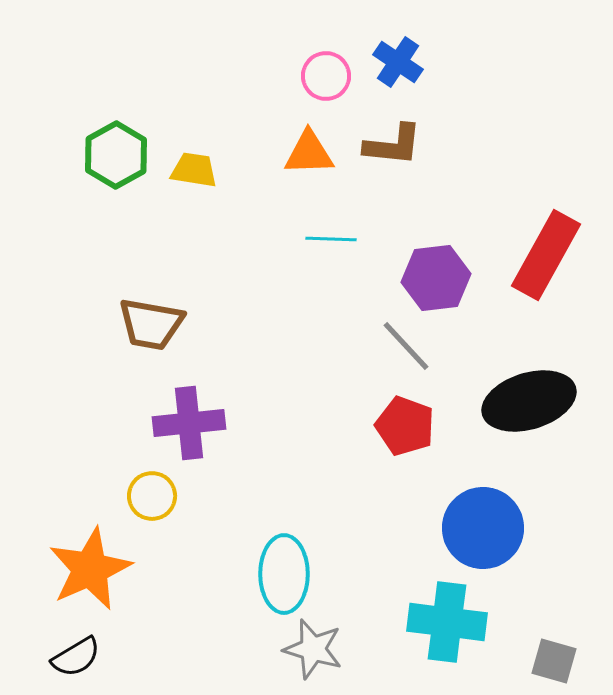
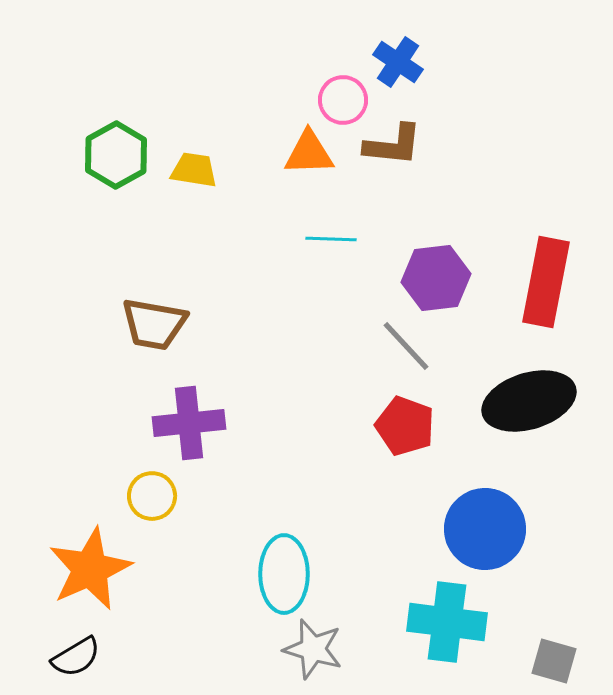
pink circle: moved 17 px right, 24 px down
red rectangle: moved 27 px down; rotated 18 degrees counterclockwise
brown trapezoid: moved 3 px right
blue circle: moved 2 px right, 1 px down
